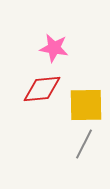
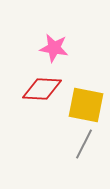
red diamond: rotated 9 degrees clockwise
yellow square: rotated 12 degrees clockwise
